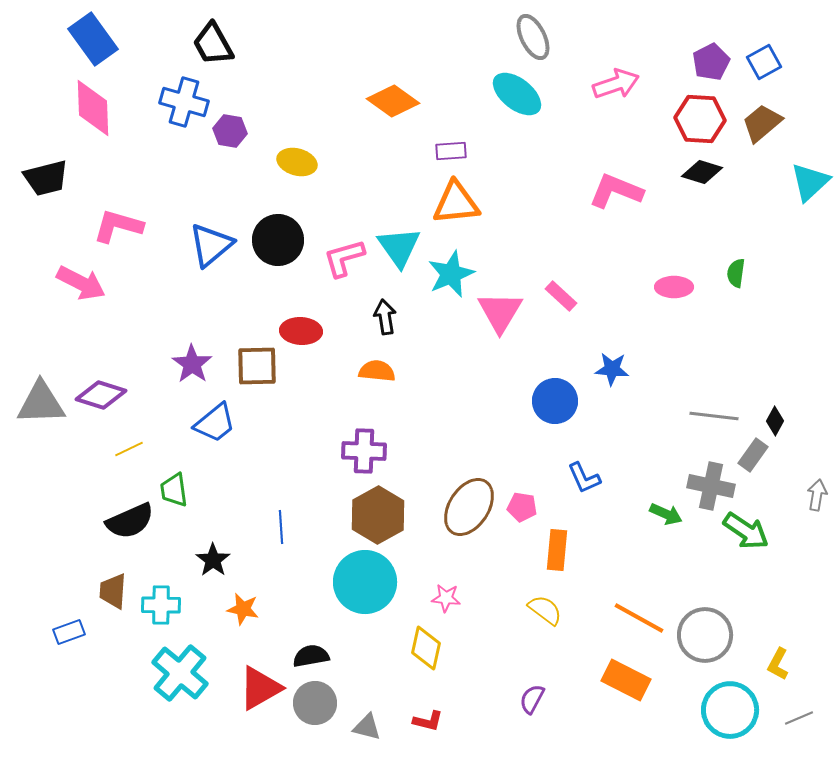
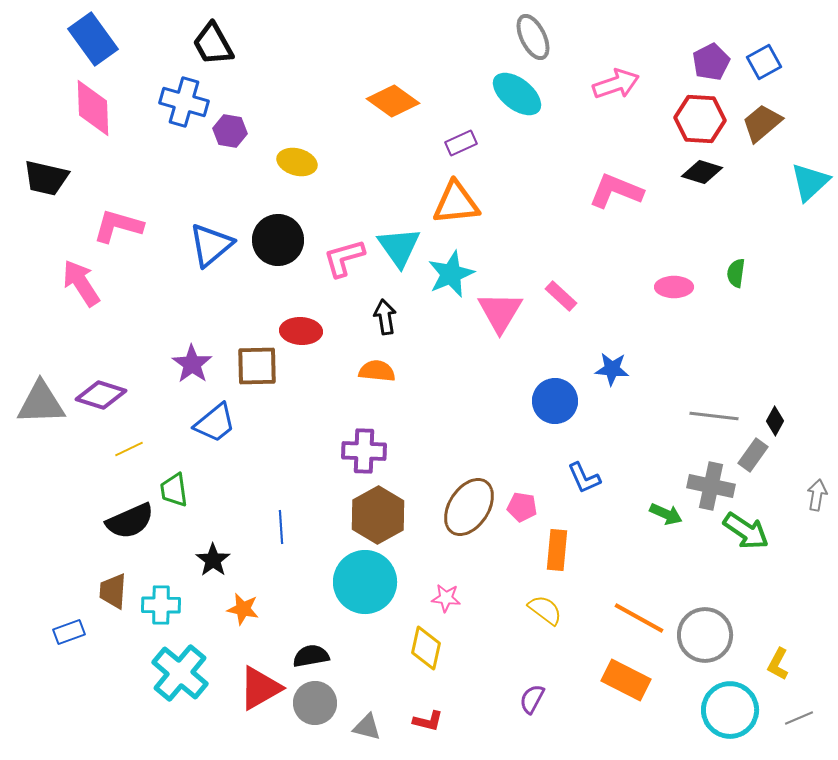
purple rectangle at (451, 151): moved 10 px right, 8 px up; rotated 20 degrees counterclockwise
black trapezoid at (46, 178): rotated 27 degrees clockwise
pink arrow at (81, 283): rotated 150 degrees counterclockwise
